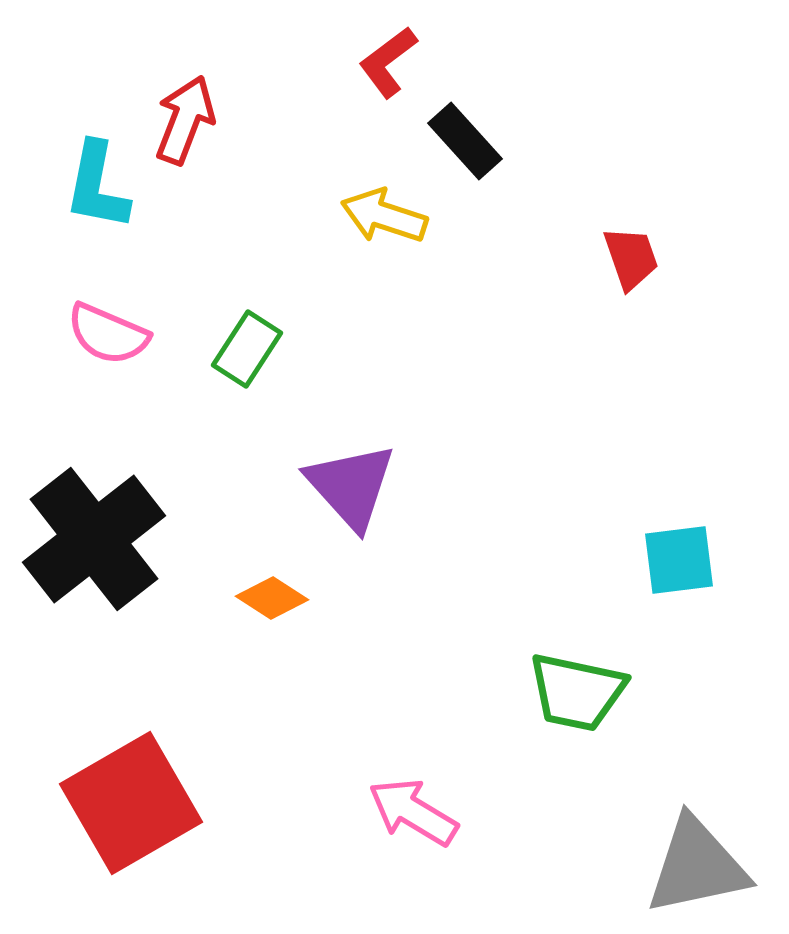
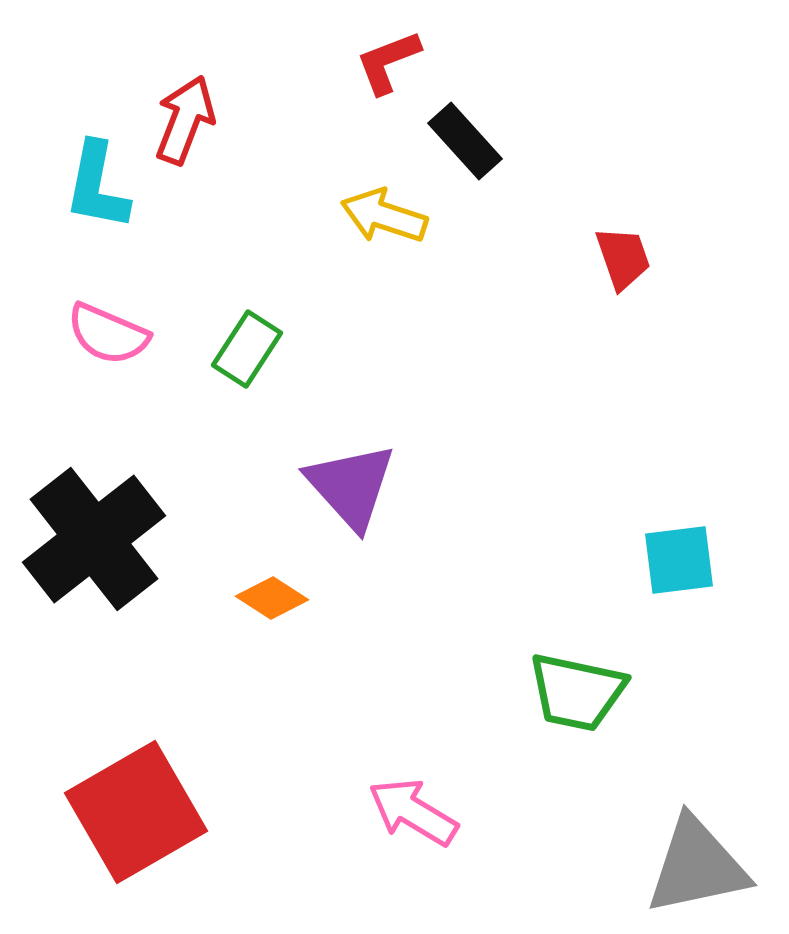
red L-shape: rotated 16 degrees clockwise
red trapezoid: moved 8 px left
red square: moved 5 px right, 9 px down
